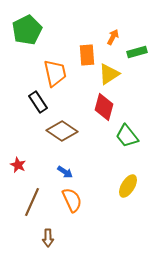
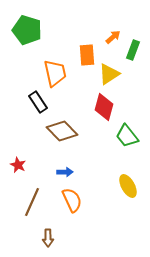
green pentagon: rotated 28 degrees counterclockwise
orange arrow: rotated 21 degrees clockwise
green rectangle: moved 4 px left, 2 px up; rotated 54 degrees counterclockwise
brown diamond: rotated 12 degrees clockwise
blue arrow: rotated 35 degrees counterclockwise
yellow ellipse: rotated 60 degrees counterclockwise
